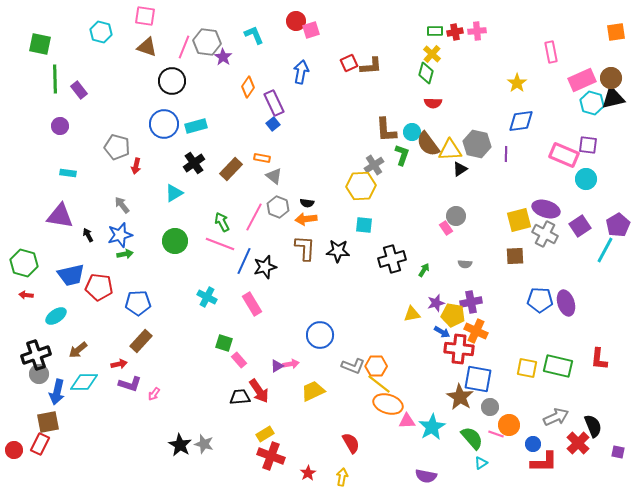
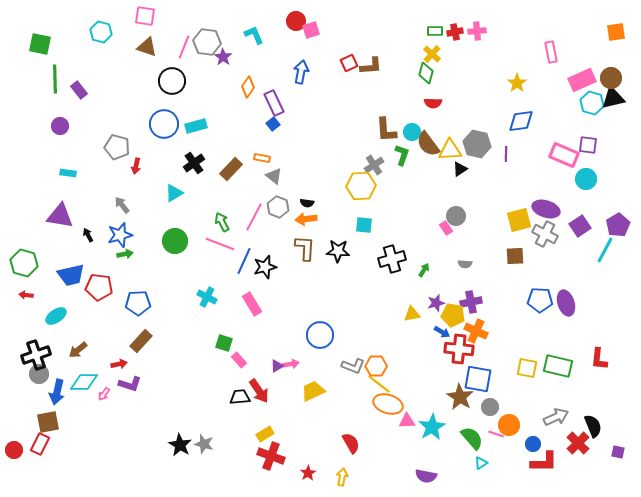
pink arrow at (154, 394): moved 50 px left
